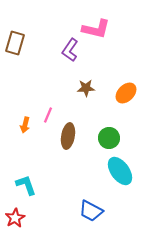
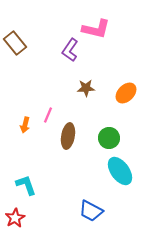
brown rectangle: rotated 55 degrees counterclockwise
